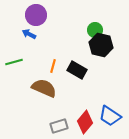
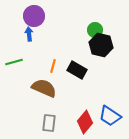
purple circle: moved 2 px left, 1 px down
blue arrow: rotated 56 degrees clockwise
gray rectangle: moved 10 px left, 3 px up; rotated 66 degrees counterclockwise
